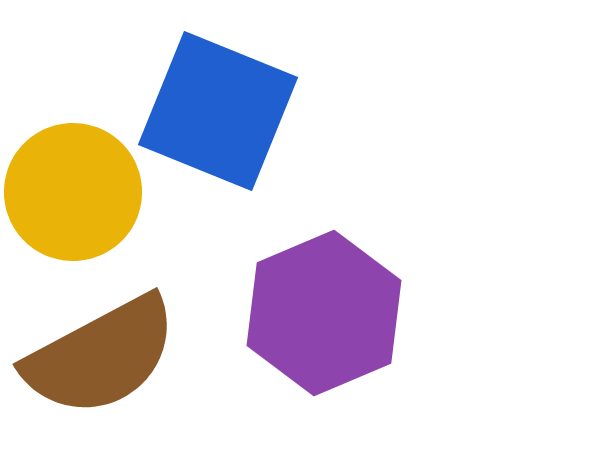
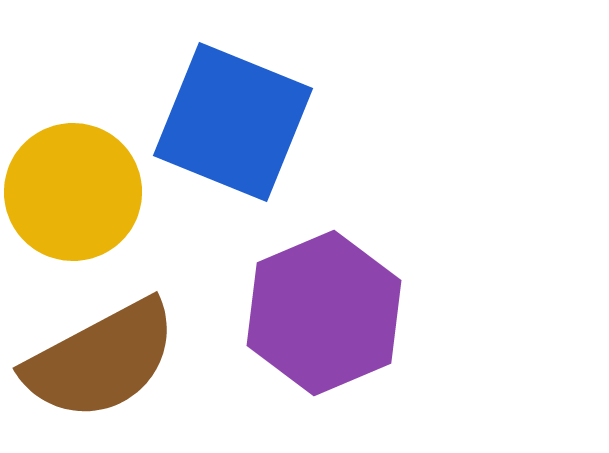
blue square: moved 15 px right, 11 px down
brown semicircle: moved 4 px down
